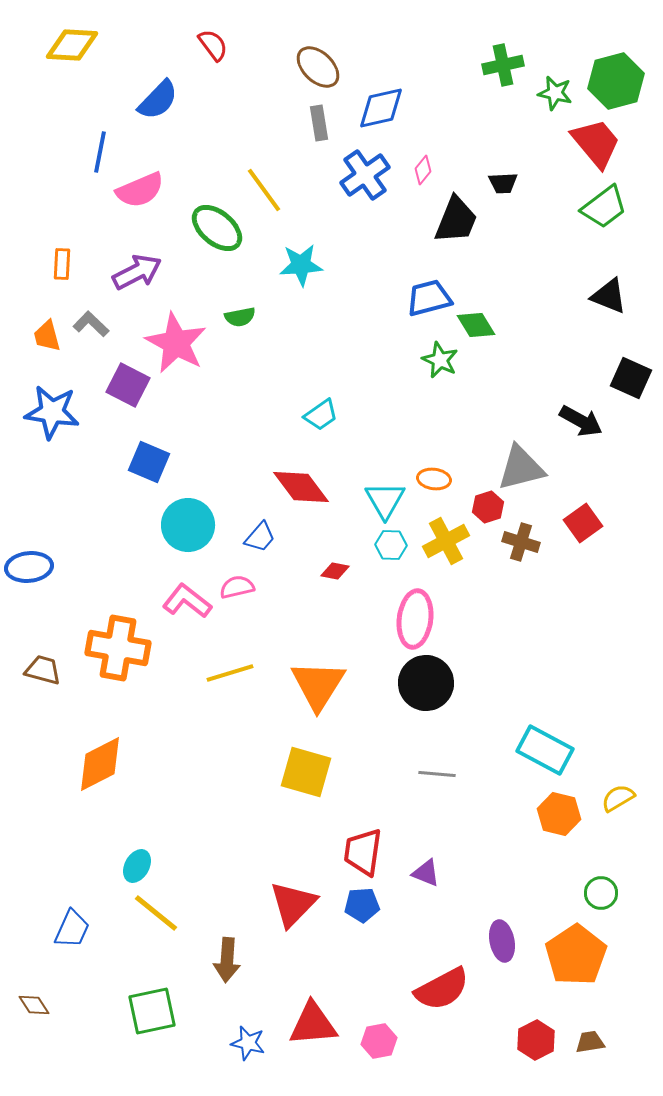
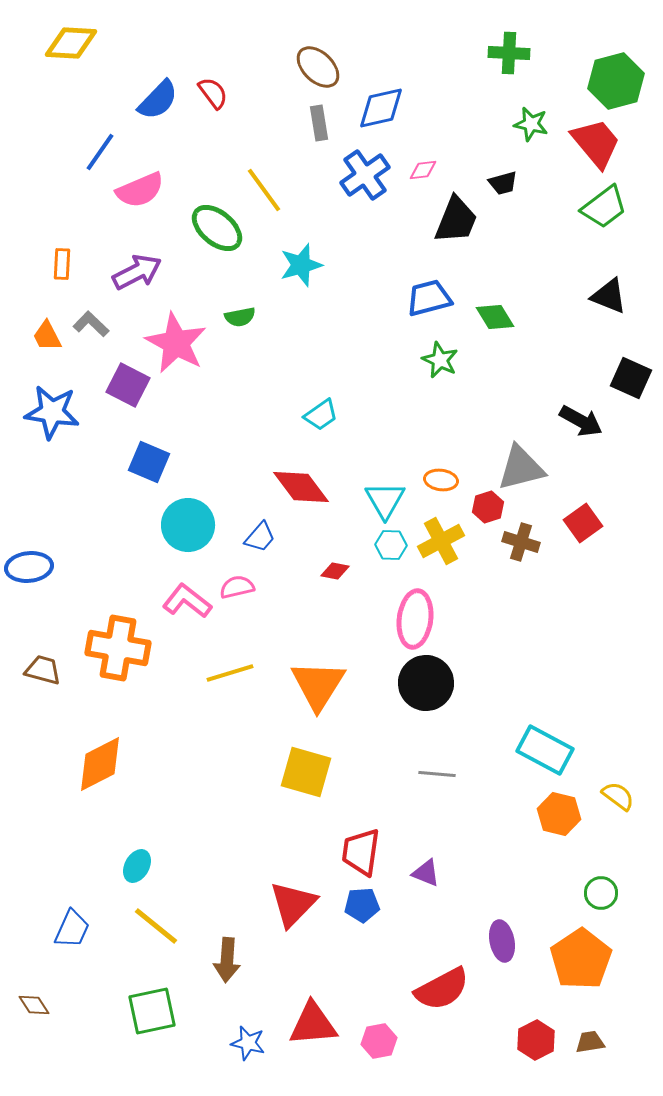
yellow diamond at (72, 45): moved 1 px left, 2 px up
red semicircle at (213, 45): moved 48 px down
green cross at (503, 65): moved 6 px right, 12 px up; rotated 15 degrees clockwise
green star at (555, 93): moved 24 px left, 31 px down
blue line at (100, 152): rotated 24 degrees clockwise
pink diamond at (423, 170): rotated 44 degrees clockwise
black trapezoid at (503, 183): rotated 12 degrees counterclockwise
cyan star at (301, 265): rotated 12 degrees counterclockwise
green diamond at (476, 325): moved 19 px right, 8 px up
orange trapezoid at (47, 336): rotated 12 degrees counterclockwise
orange ellipse at (434, 479): moved 7 px right, 1 px down
yellow cross at (446, 541): moved 5 px left
yellow semicircle at (618, 798): moved 2 px up; rotated 68 degrees clockwise
red trapezoid at (363, 852): moved 2 px left
yellow line at (156, 913): moved 13 px down
orange pentagon at (576, 955): moved 5 px right, 4 px down
